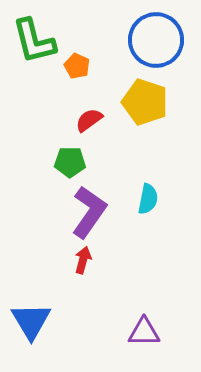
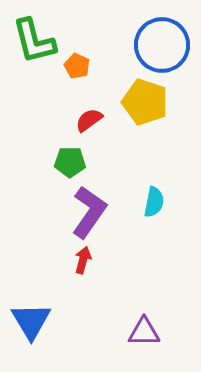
blue circle: moved 6 px right, 5 px down
cyan semicircle: moved 6 px right, 3 px down
